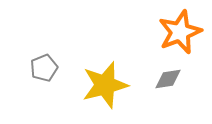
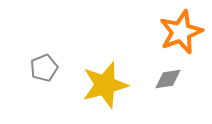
orange star: moved 1 px right
